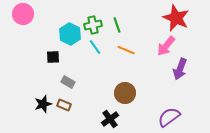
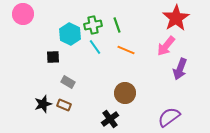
red star: rotated 16 degrees clockwise
